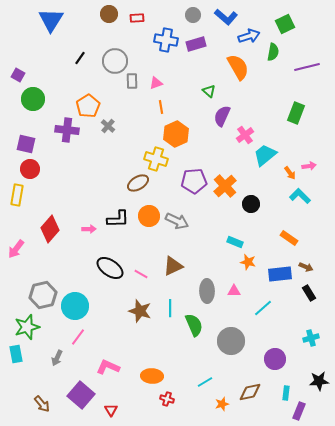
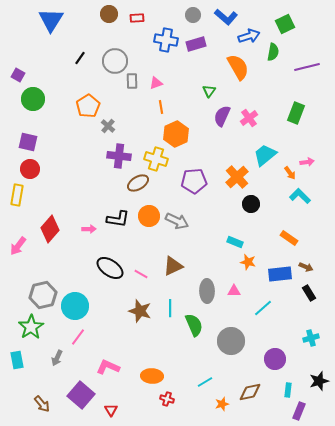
green triangle at (209, 91): rotated 24 degrees clockwise
purple cross at (67, 130): moved 52 px right, 26 px down
pink cross at (245, 135): moved 4 px right, 17 px up
purple square at (26, 144): moved 2 px right, 2 px up
pink arrow at (309, 166): moved 2 px left, 4 px up
orange cross at (225, 186): moved 12 px right, 9 px up
black L-shape at (118, 219): rotated 10 degrees clockwise
pink arrow at (16, 249): moved 2 px right, 3 px up
green star at (27, 327): moved 4 px right; rotated 15 degrees counterclockwise
cyan rectangle at (16, 354): moved 1 px right, 6 px down
black star at (319, 381): rotated 12 degrees counterclockwise
cyan rectangle at (286, 393): moved 2 px right, 3 px up
